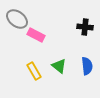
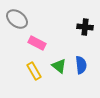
pink rectangle: moved 1 px right, 8 px down
blue semicircle: moved 6 px left, 1 px up
